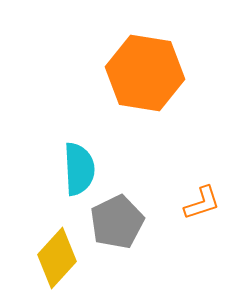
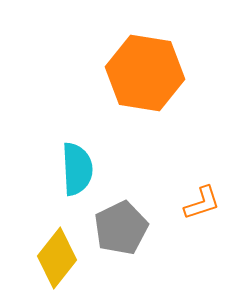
cyan semicircle: moved 2 px left
gray pentagon: moved 4 px right, 6 px down
yellow diamond: rotated 4 degrees counterclockwise
